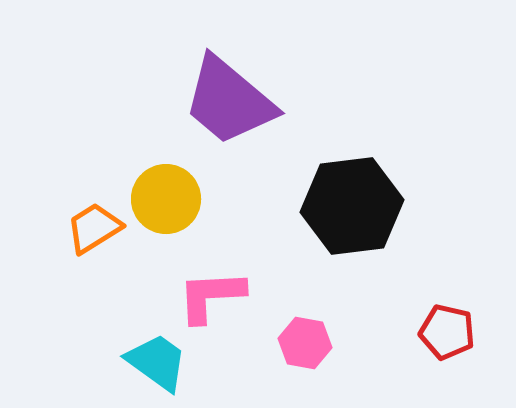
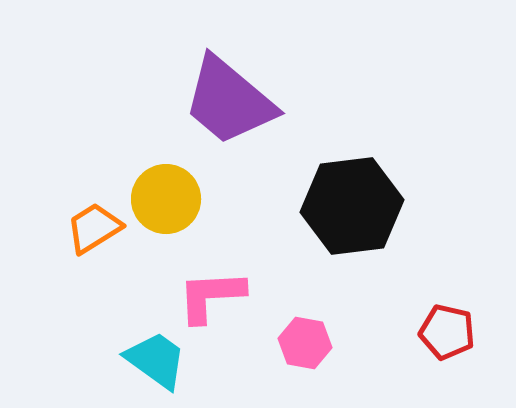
cyan trapezoid: moved 1 px left, 2 px up
